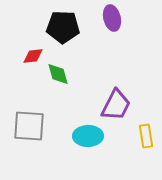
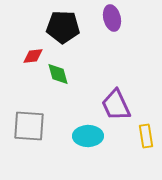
purple trapezoid: rotated 128 degrees clockwise
